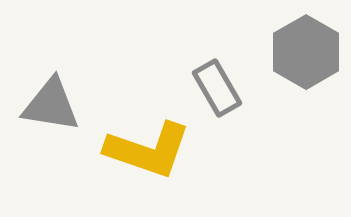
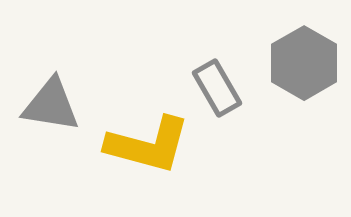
gray hexagon: moved 2 px left, 11 px down
yellow L-shape: moved 5 px up; rotated 4 degrees counterclockwise
